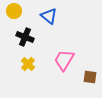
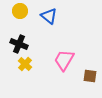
yellow circle: moved 6 px right
black cross: moved 6 px left, 7 px down
yellow cross: moved 3 px left
brown square: moved 1 px up
